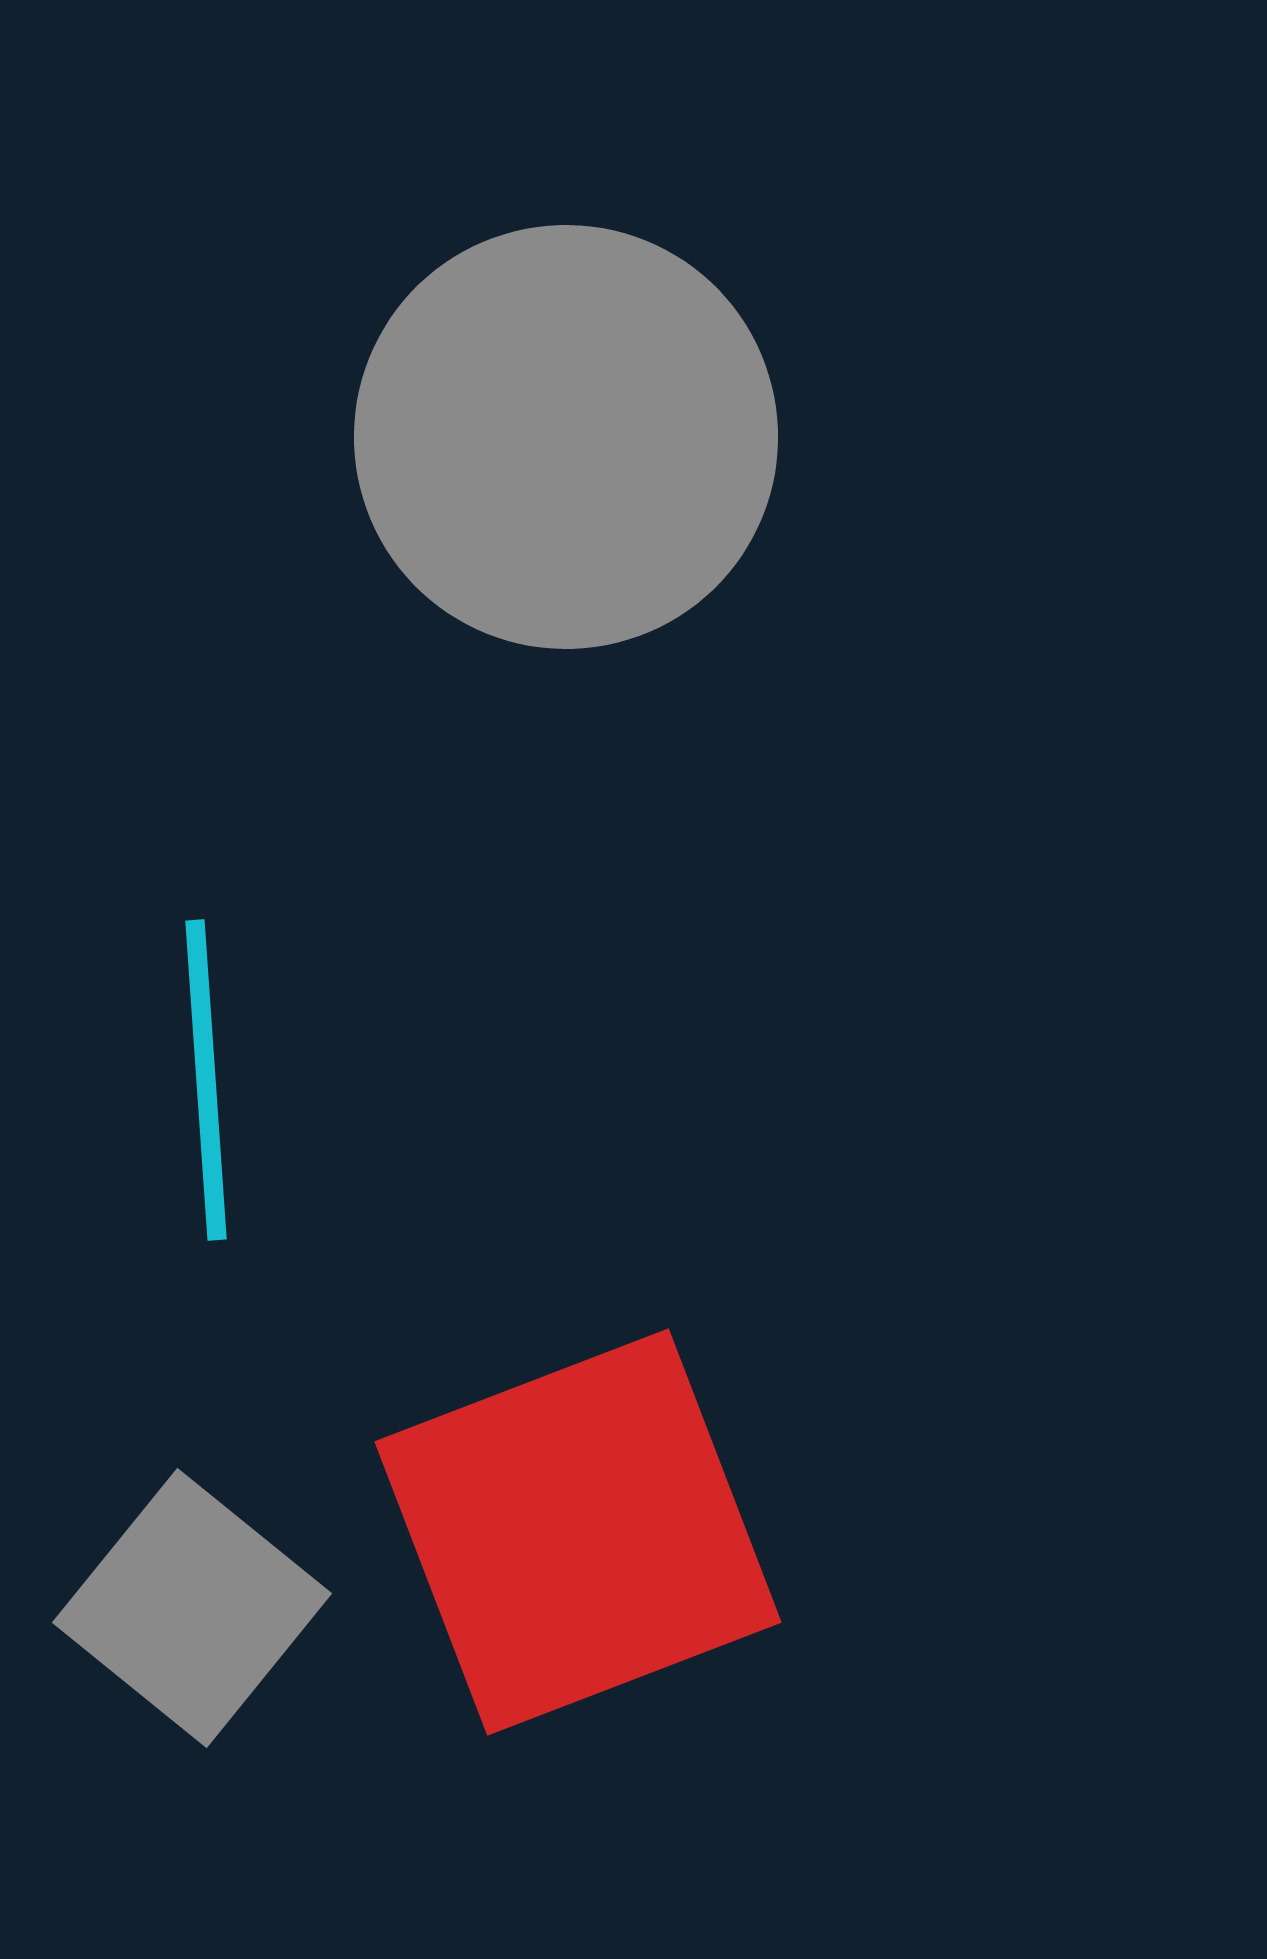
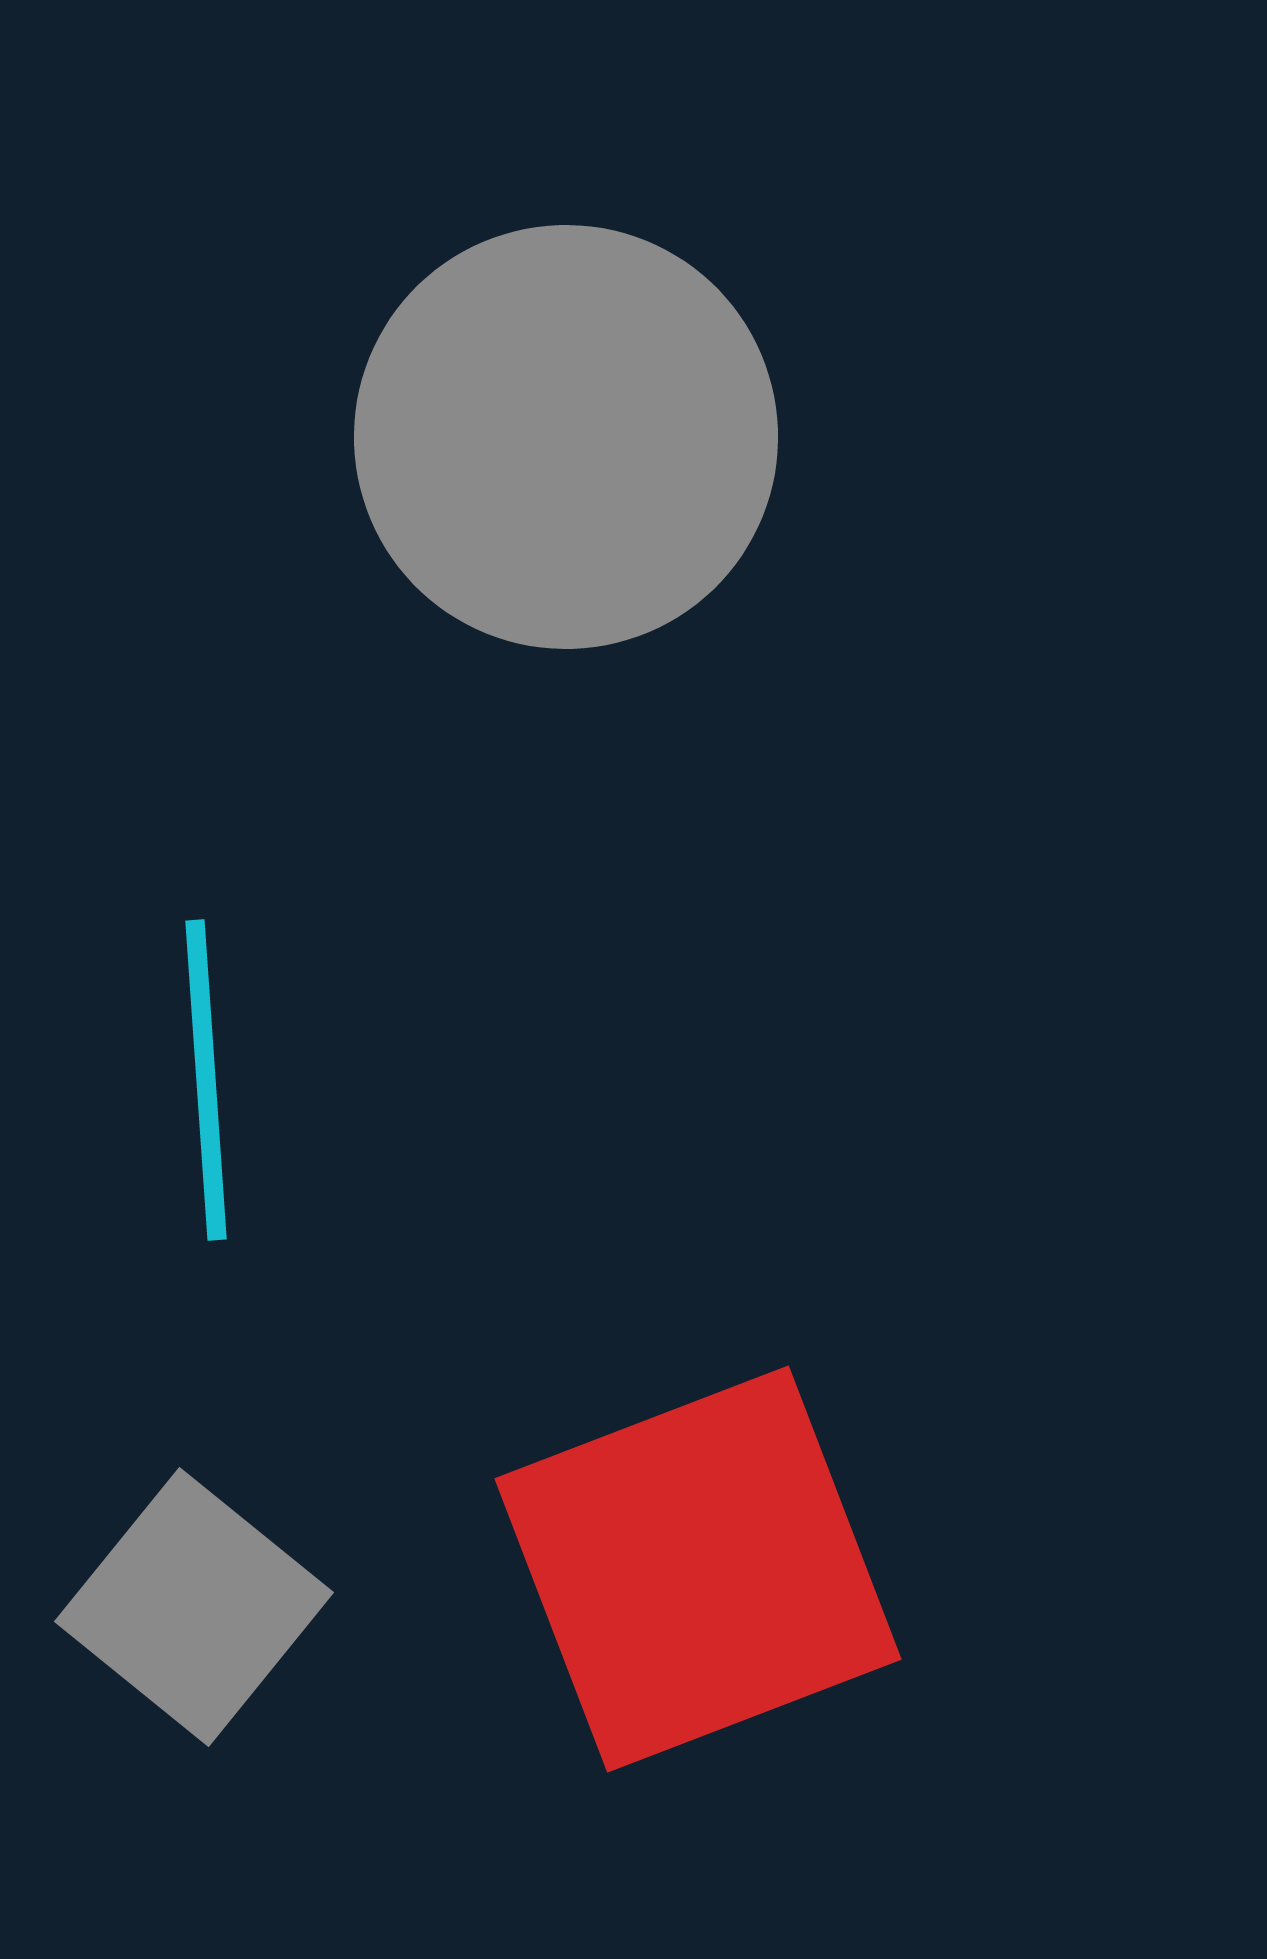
red square: moved 120 px right, 37 px down
gray square: moved 2 px right, 1 px up
